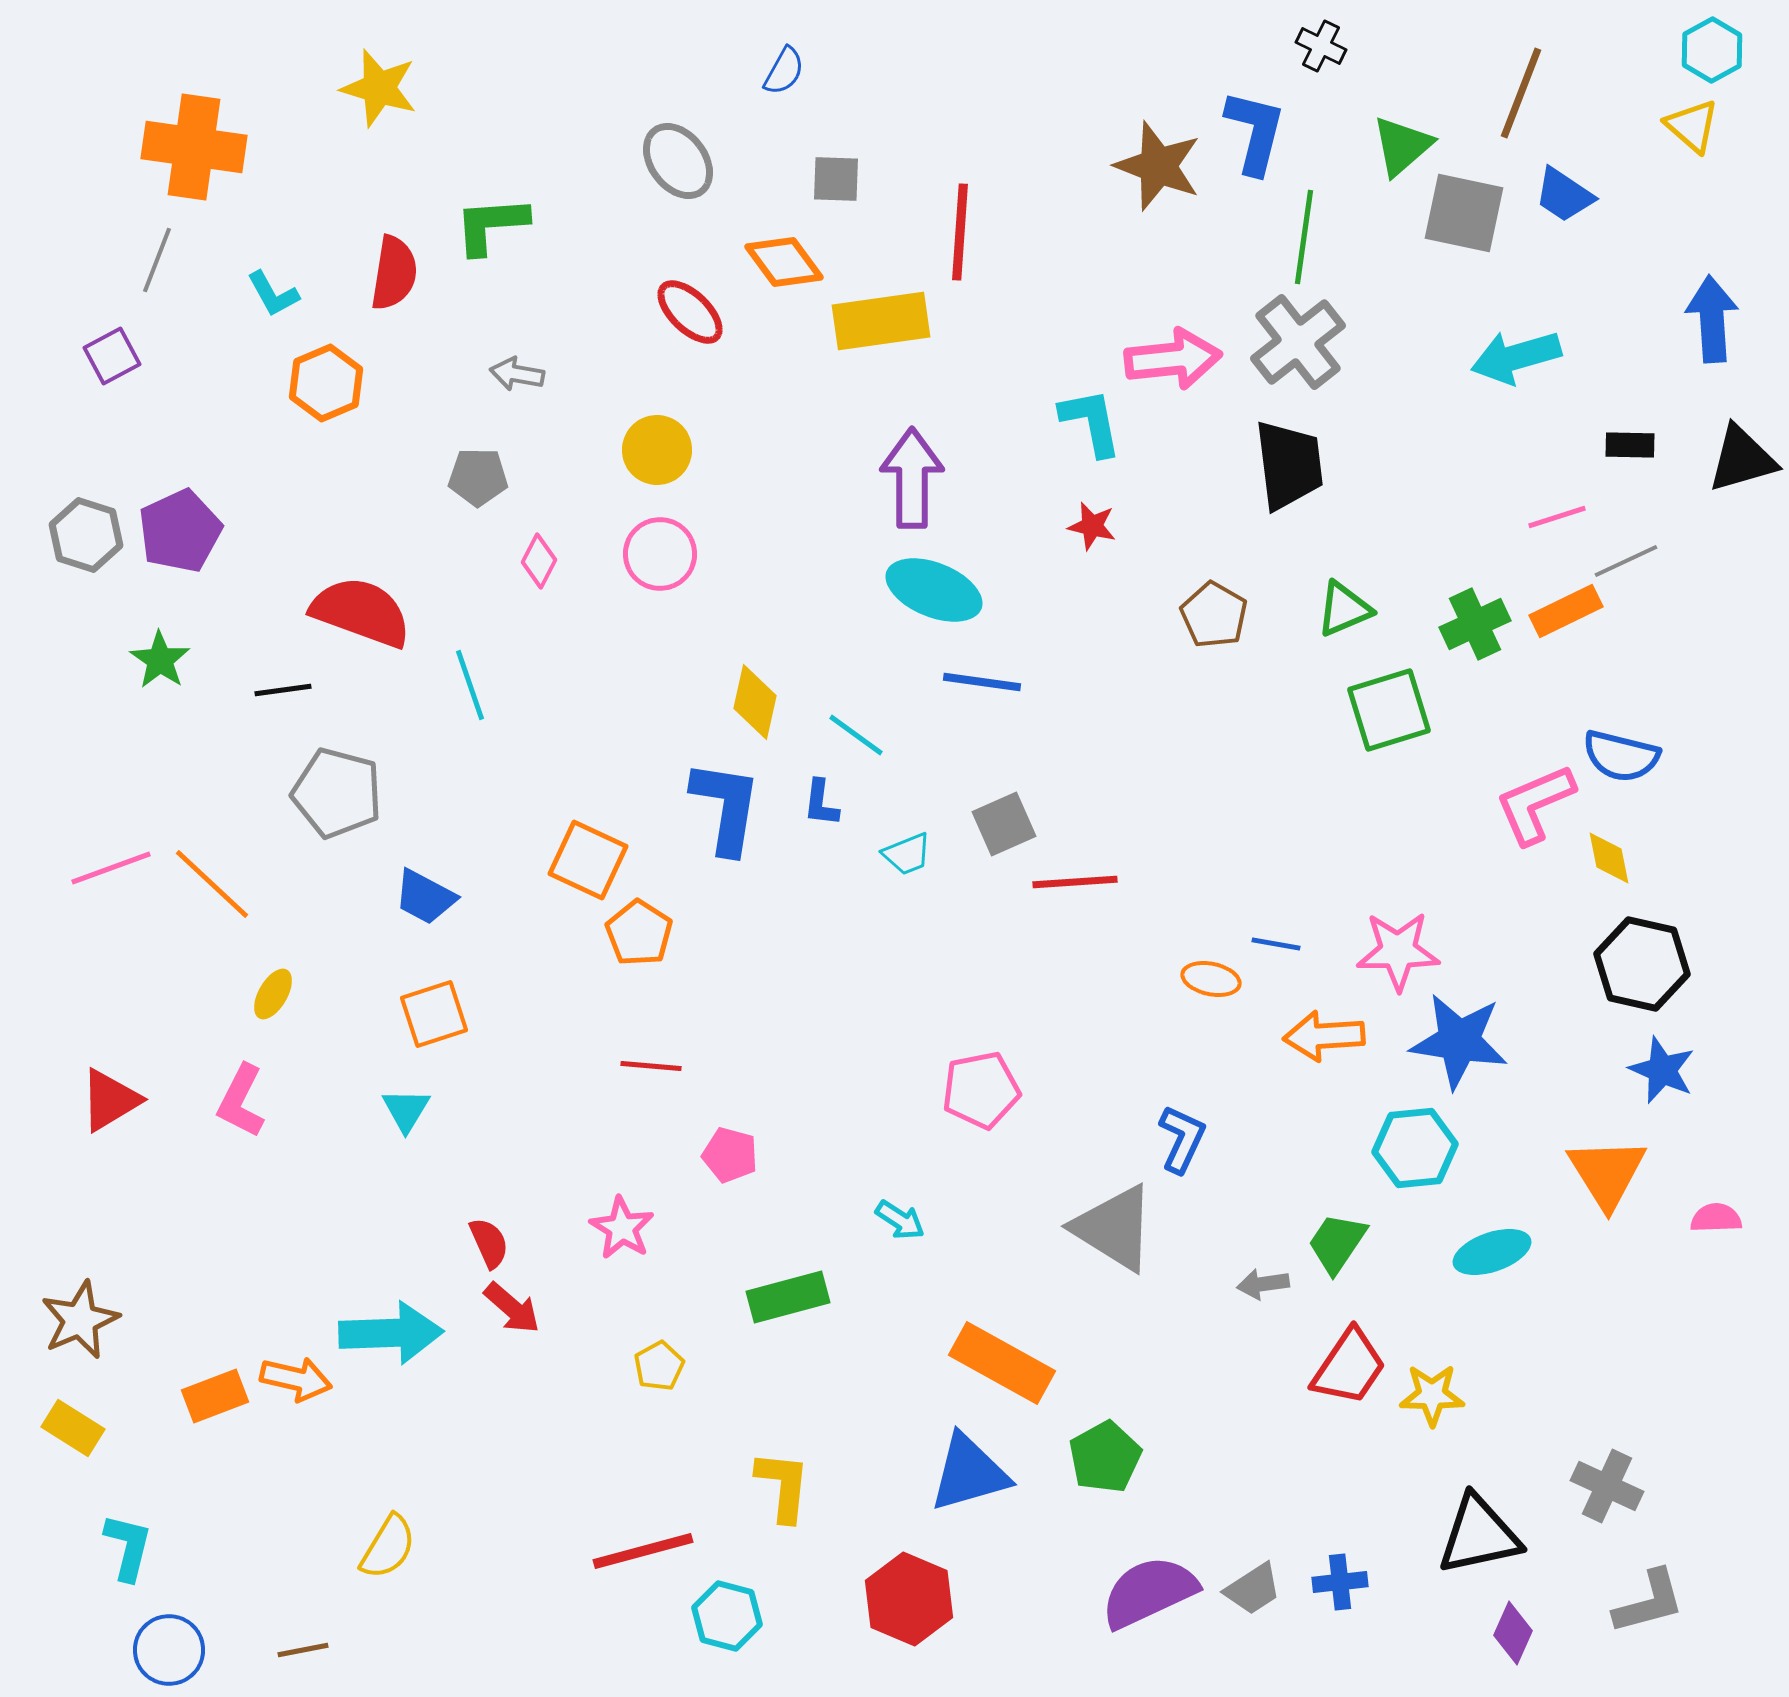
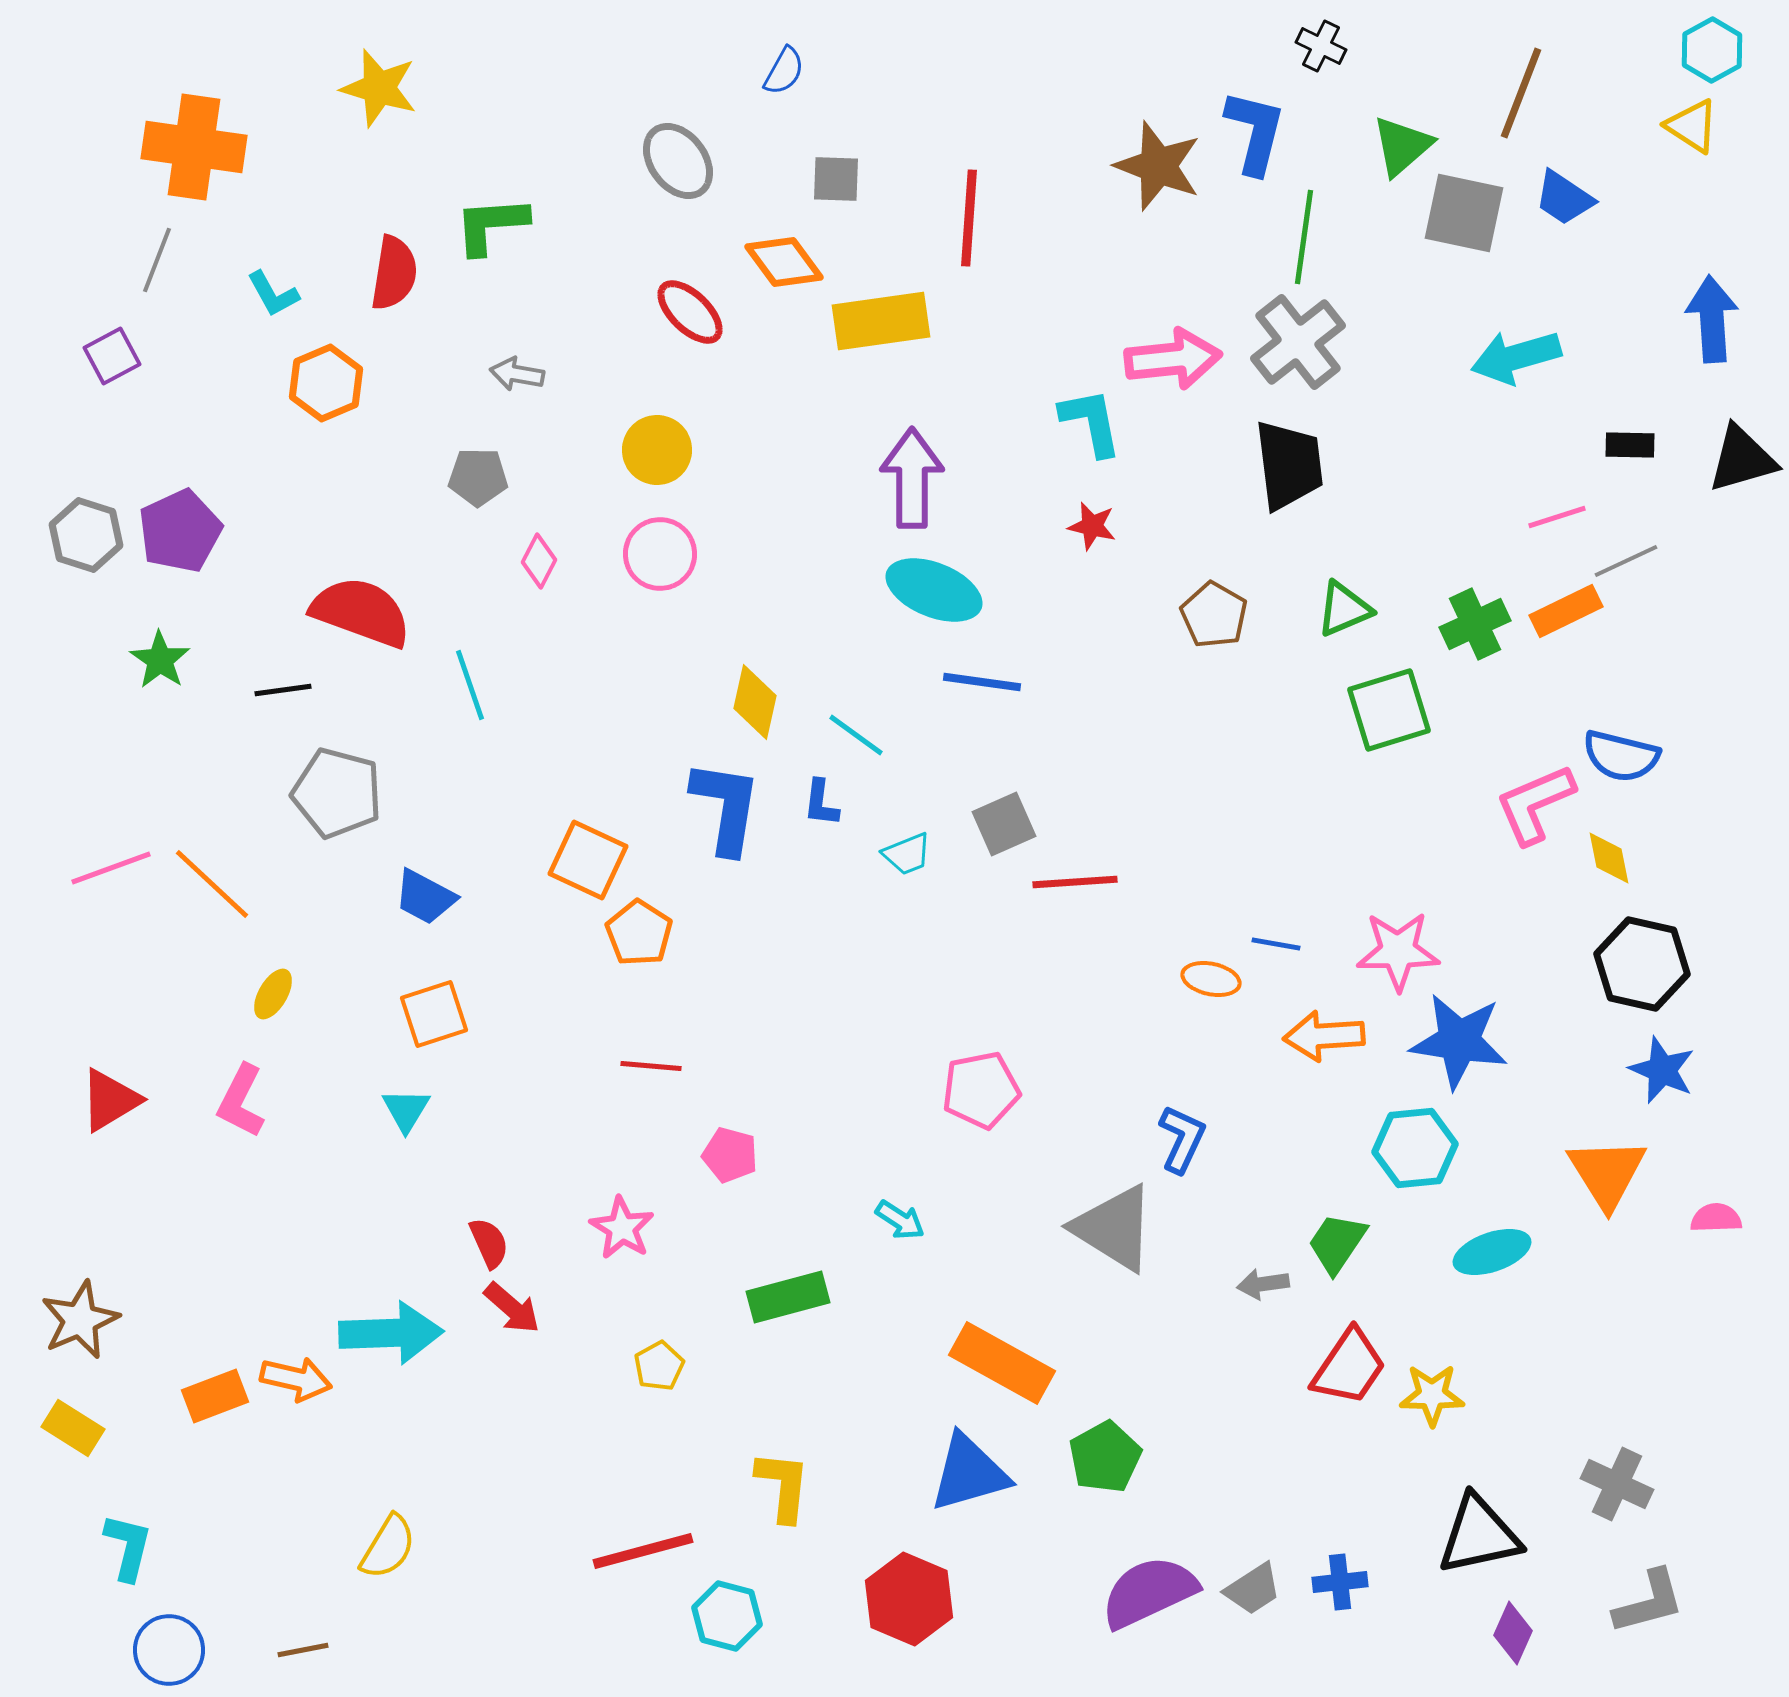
yellow triangle at (1692, 126): rotated 8 degrees counterclockwise
blue trapezoid at (1564, 195): moved 3 px down
red line at (960, 232): moved 9 px right, 14 px up
gray cross at (1607, 1486): moved 10 px right, 2 px up
